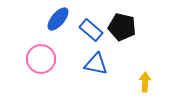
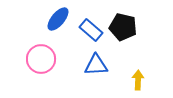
black pentagon: moved 1 px right
blue triangle: moved 1 px down; rotated 15 degrees counterclockwise
yellow arrow: moved 7 px left, 2 px up
